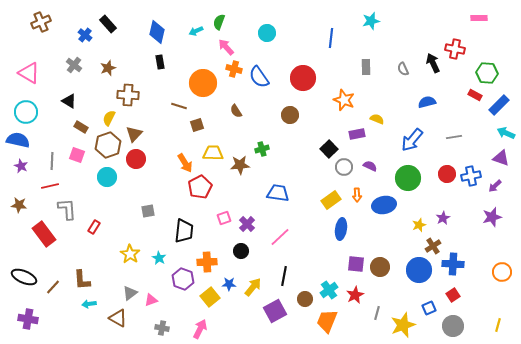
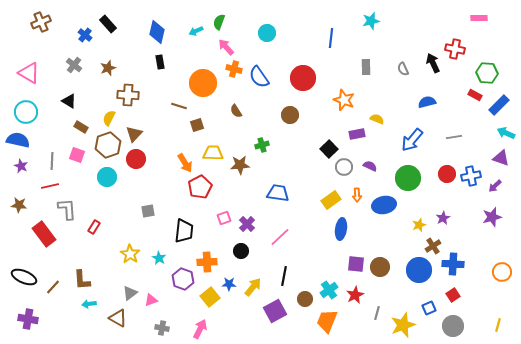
green cross at (262, 149): moved 4 px up
